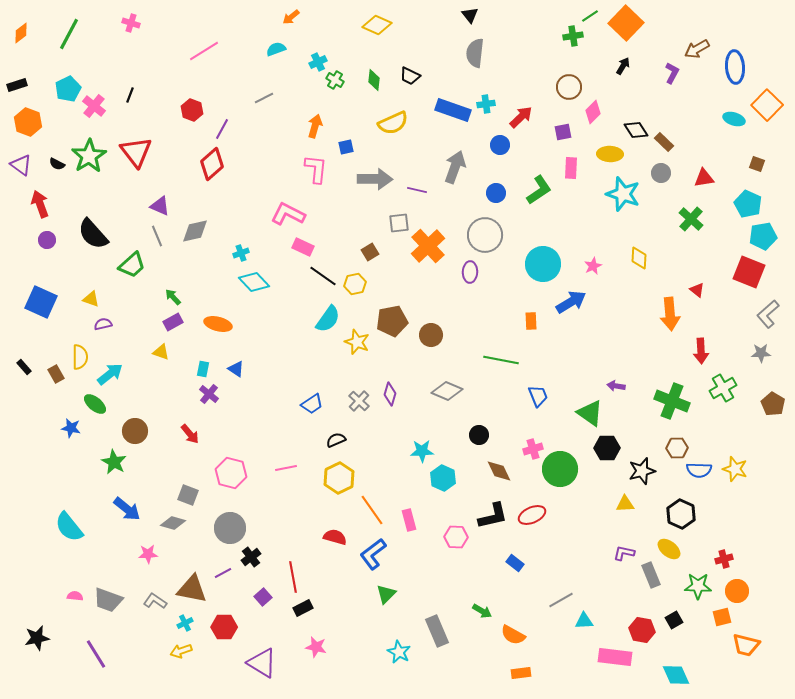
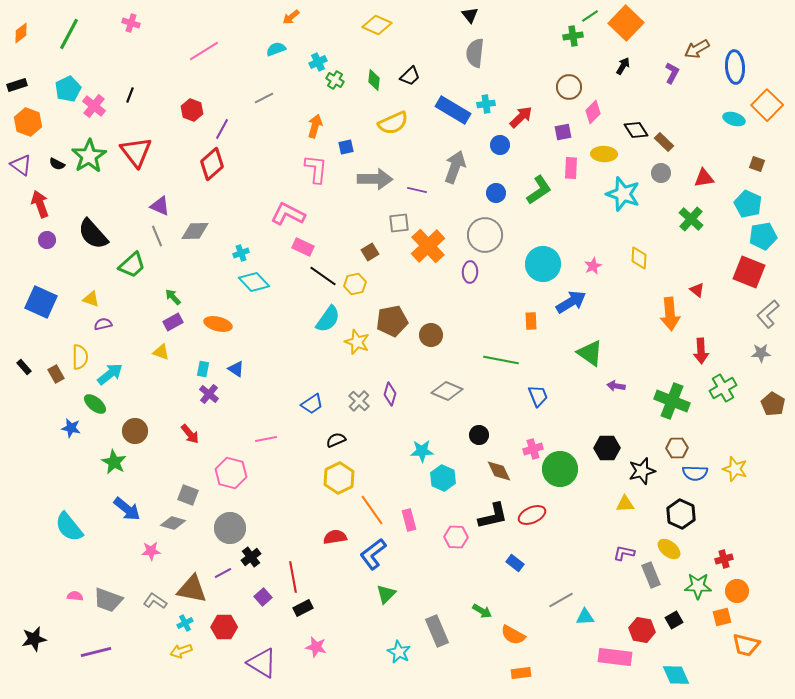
black trapezoid at (410, 76): rotated 70 degrees counterclockwise
blue rectangle at (453, 110): rotated 12 degrees clockwise
yellow ellipse at (610, 154): moved 6 px left
gray diamond at (195, 231): rotated 12 degrees clockwise
green triangle at (590, 413): moved 60 px up
pink line at (286, 468): moved 20 px left, 29 px up
blue semicircle at (699, 470): moved 4 px left, 3 px down
red semicircle at (335, 537): rotated 25 degrees counterclockwise
pink star at (148, 554): moved 3 px right, 3 px up
cyan triangle at (584, 621): moved 1 px right, 4 px up
black star at (37, 638): moved 3 px left, 1 px down
purple line at (96, 654): moved 2 px up; rotated 72 degrees counterclockwise
